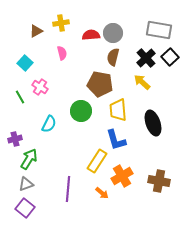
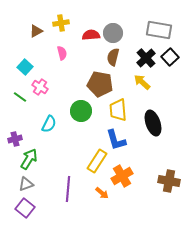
cyan square: moved 4 px down
green line: rotated 24 degrees counterclockwise
brown cross: moved 10 px right
